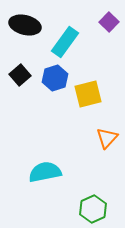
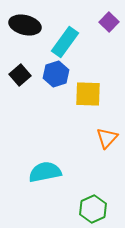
blue hexagon: moved 1 px right, 4 px up
yellow square: rotated 16 degrees clockwise
